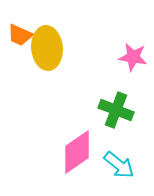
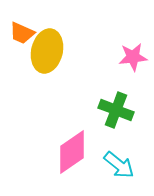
orange trapezoid: moved 2 px right, 2 px up
yellow ellipse: moved 3 px down; rotated 18 degrees clockwise
pink star: rotated 16 degrees counterclockwise
pink diamond: moved 5 px left
